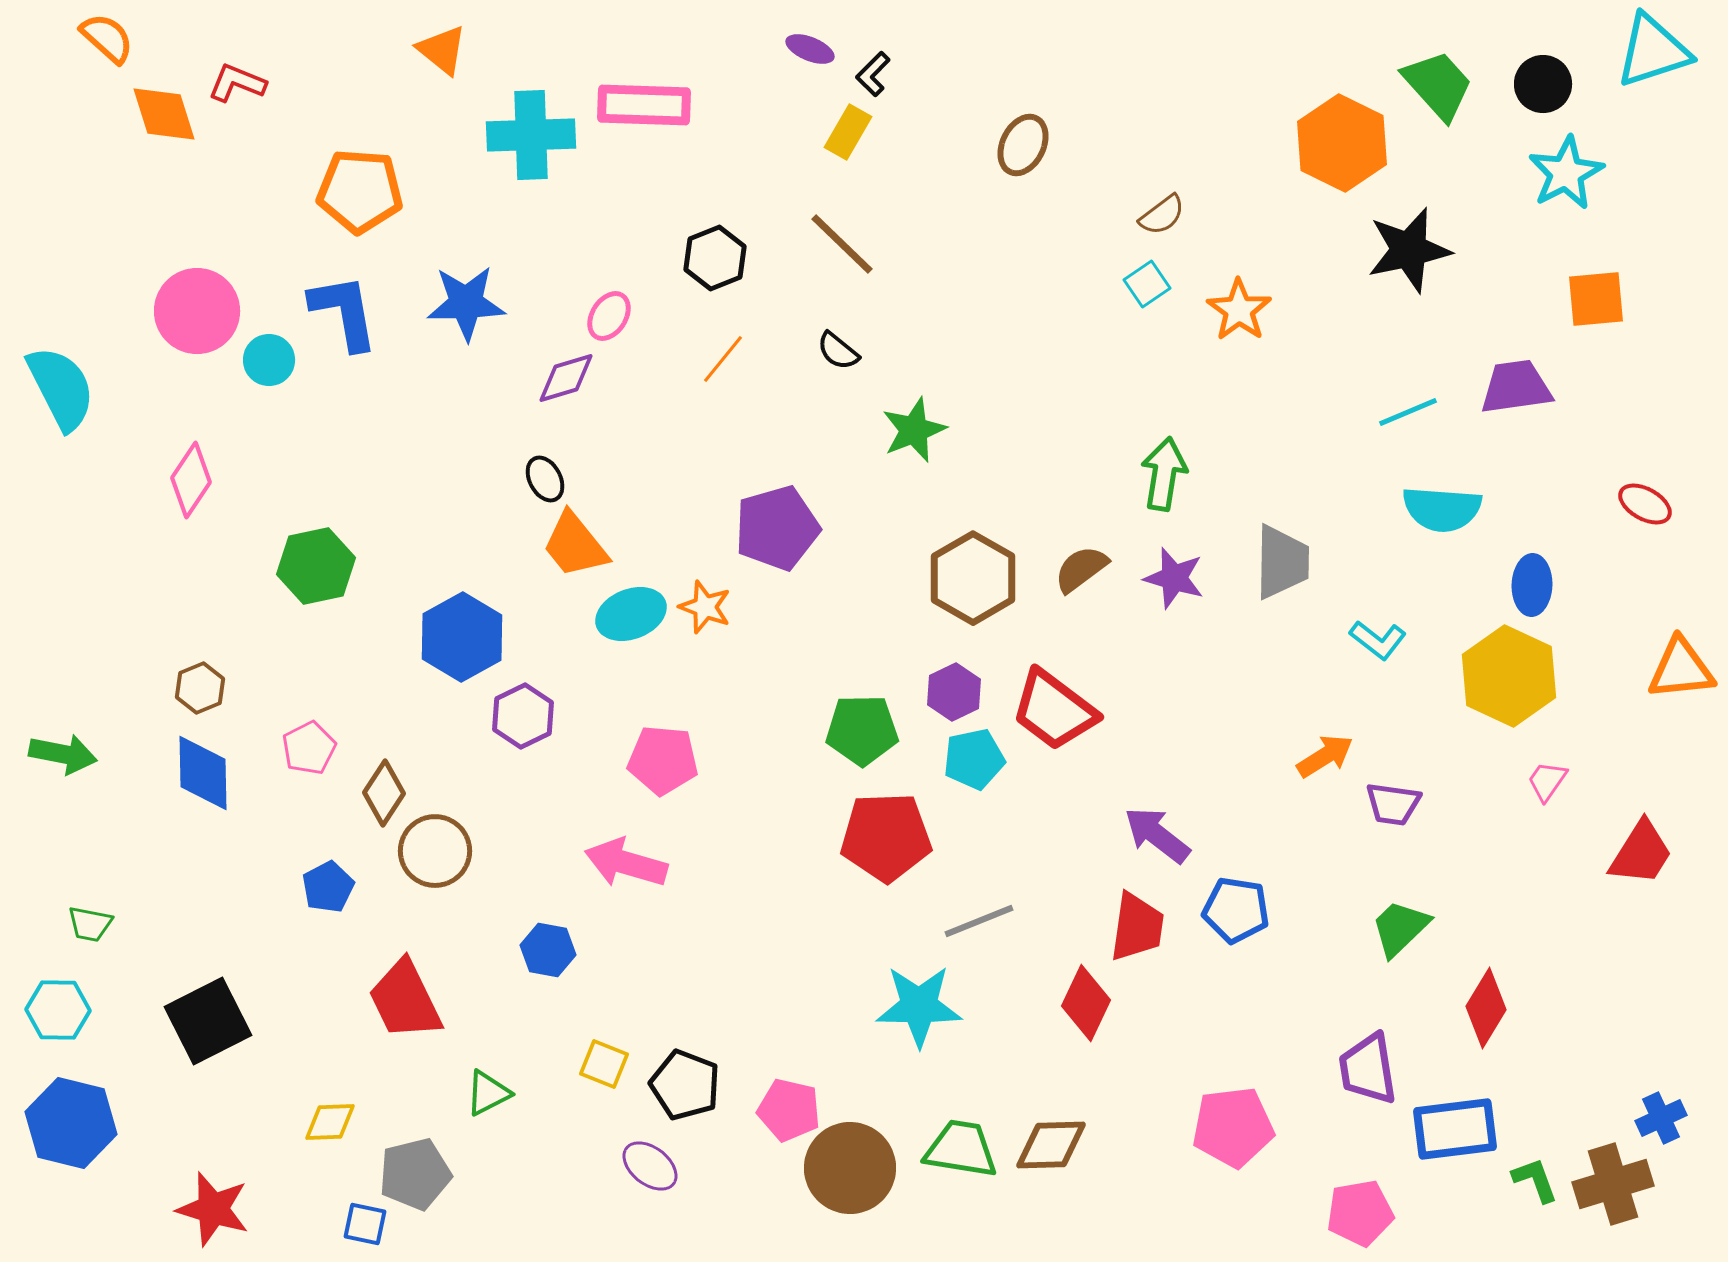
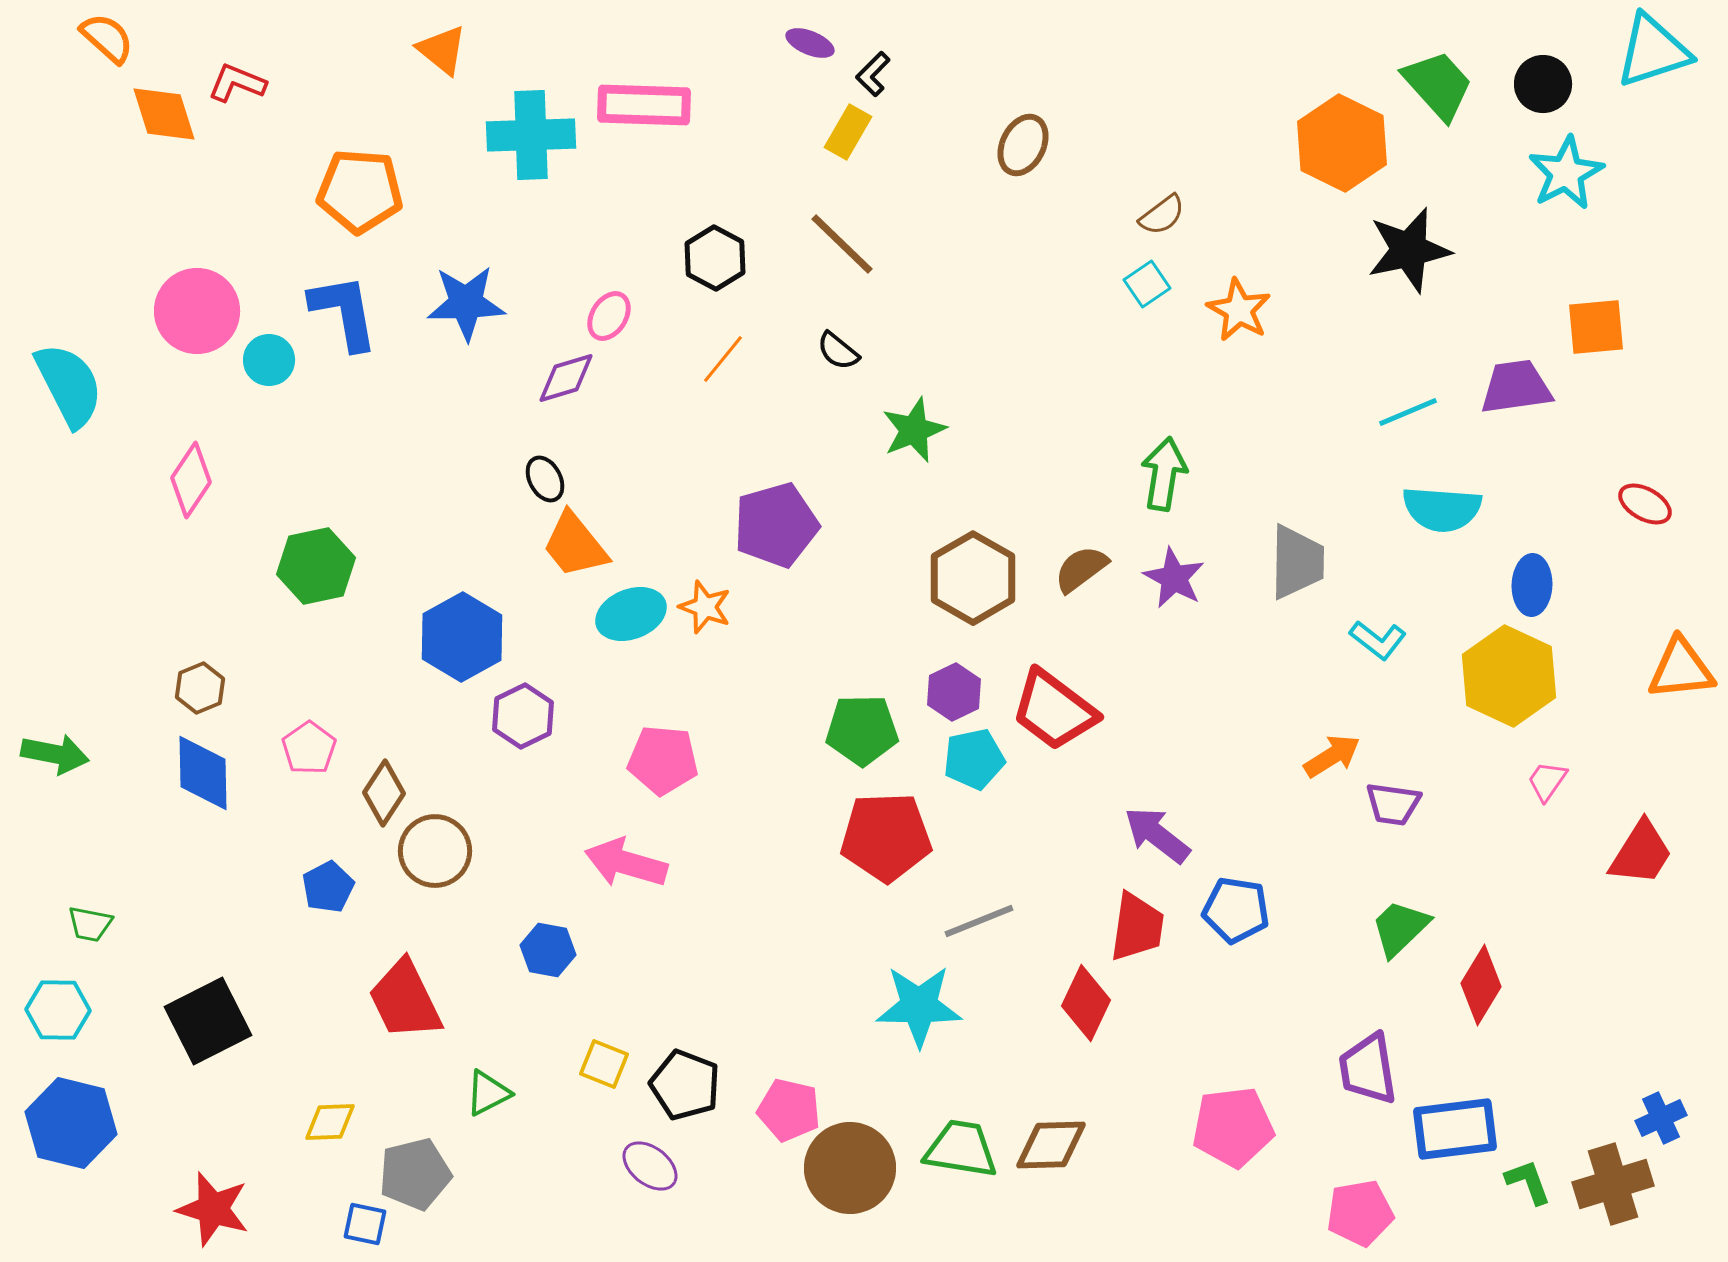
purple ellipse at (810, 49): moved 6 px up
black hexagon at (715, 258): rotated 10 degrees counterclockwise
orange square at (1596, 299): moved 28 px down
orange star at (1239, 310): rotated 6 degrees counterclockwise
cyan semicircle at (61, 388): moved 8 px right, 3 px up
purple pentagon at (777, 528): moved 1 px left, 3 px up
gray trapezoid at (1282, 562): moved 15 px right
purple star at (1174, 578): rotated 12 degrees clockwise
pink pentagon at (309, 748): rotated 8 degrees counterclockwise
green arrow at (63, 754): moved 8 px left
orange arrow at (1325, 756): moved 7 px right
red diamond at (1486, 1008): moved 5 px left, 23 px up
green L-shape at (1535, 1180): moved 7 px left, 2 px down
